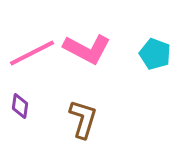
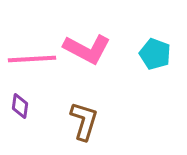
pink line: moved 6 px down; rotated 24 degrees clockwise
brown L-shape: moved 1 px right, 2 px down
